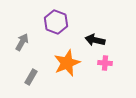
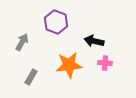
black arrow: moved 1 px left, 1 px down
orange star: moved 2 px right, 2 px down; rotated 16 degrees clockwise
